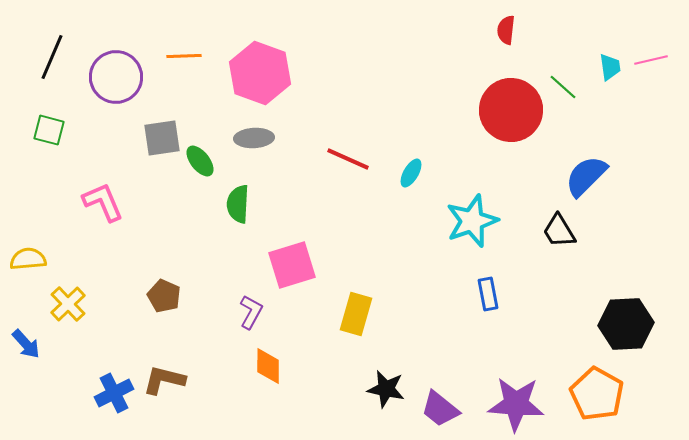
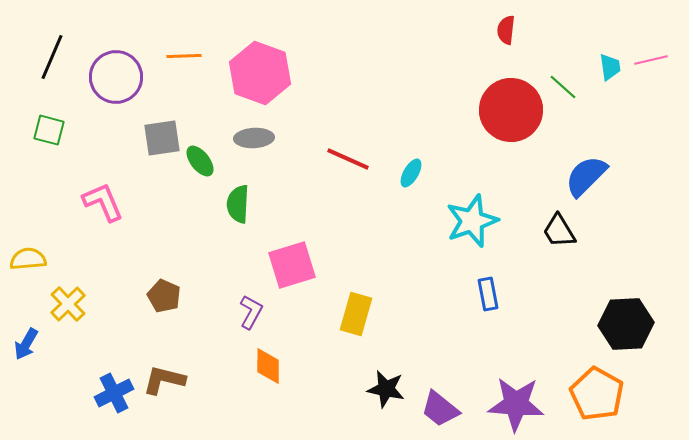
blue arrow: rotated 72 degrees clockwise
